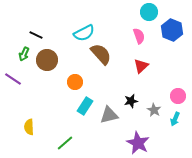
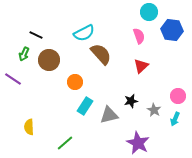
blue hexagon: rotated 15 degrees counterclockwise
brown circle: moved 2 px right
